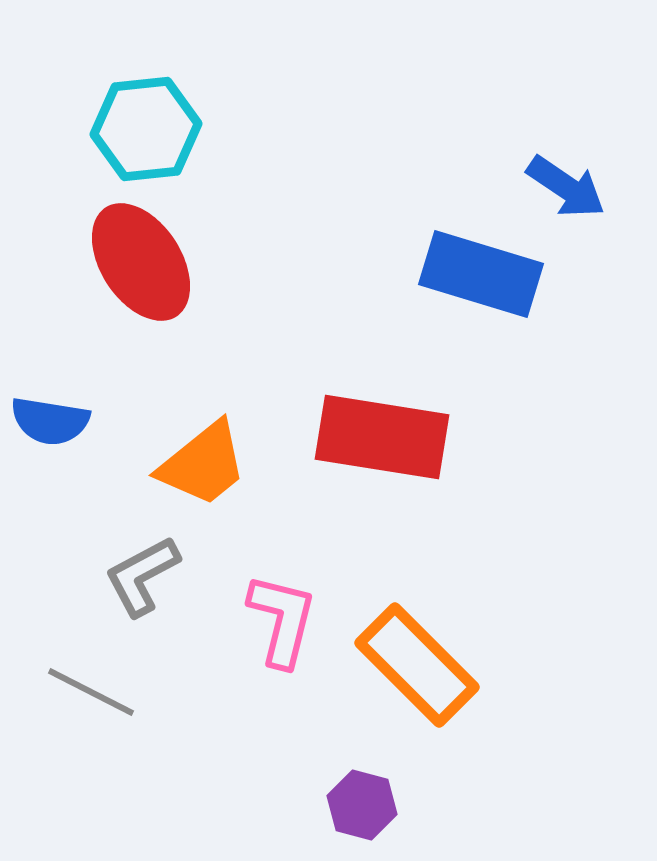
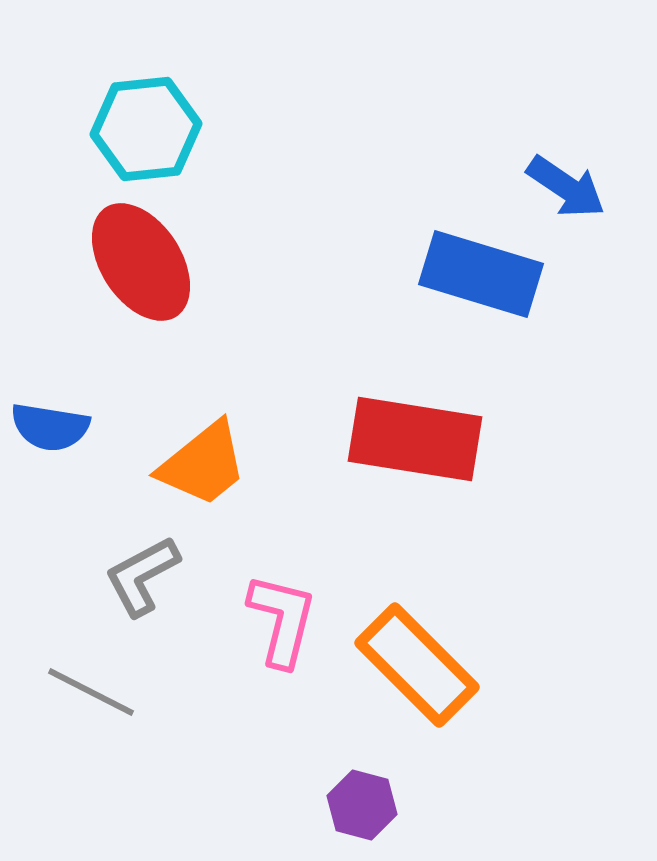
blue semicircle: moved 6 px down
red rectangle: moved 33 px right, 2 px down
